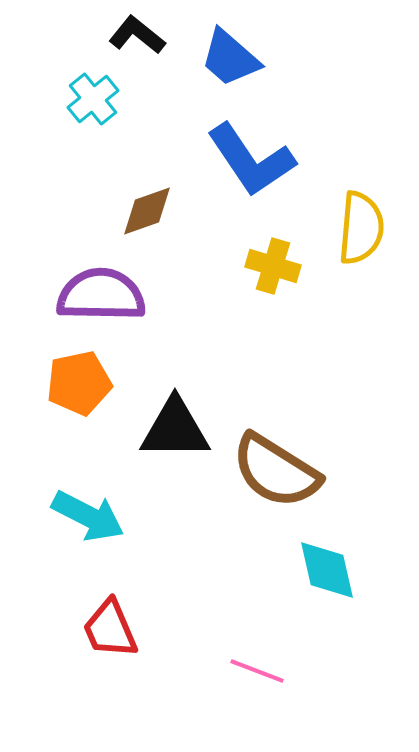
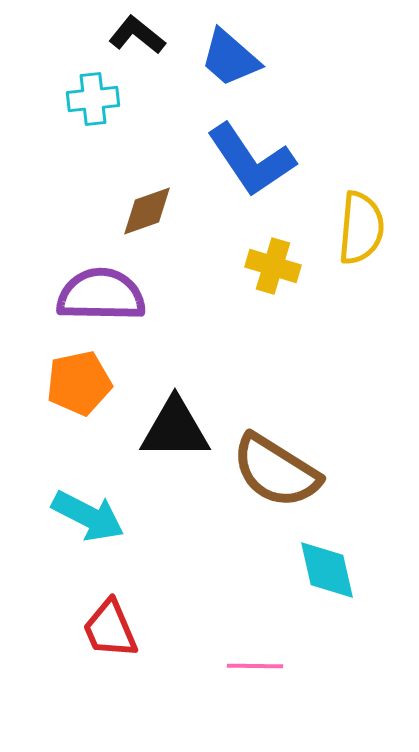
cyan cross: rotated 33 degrees clockwise
pink line: moved 2 px left, 5 px up; rotated 20 degrees counterclockwise
